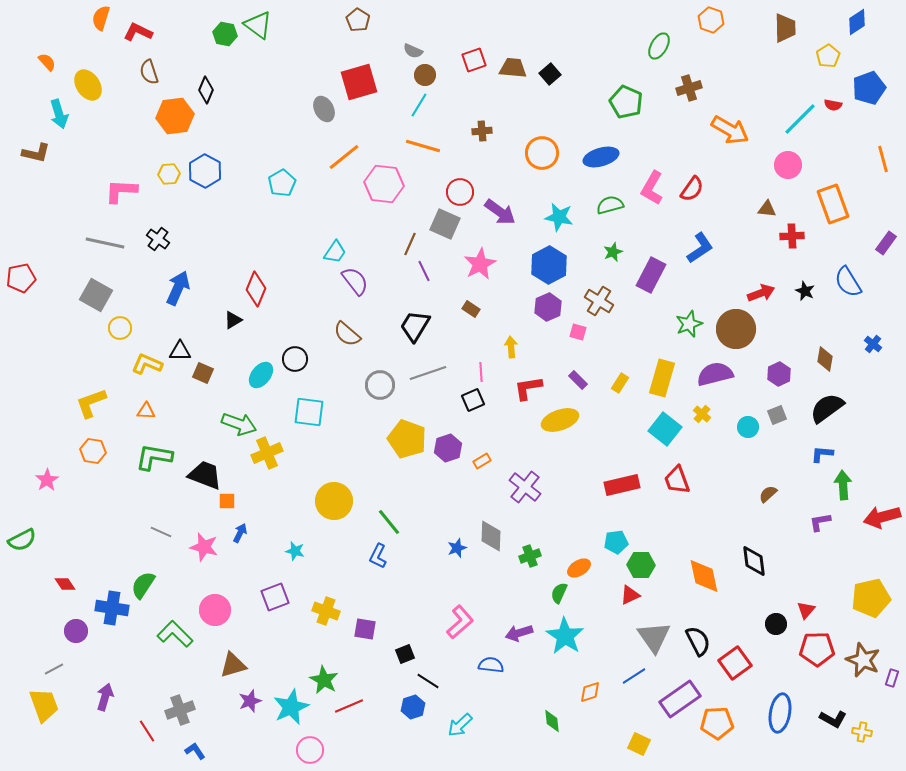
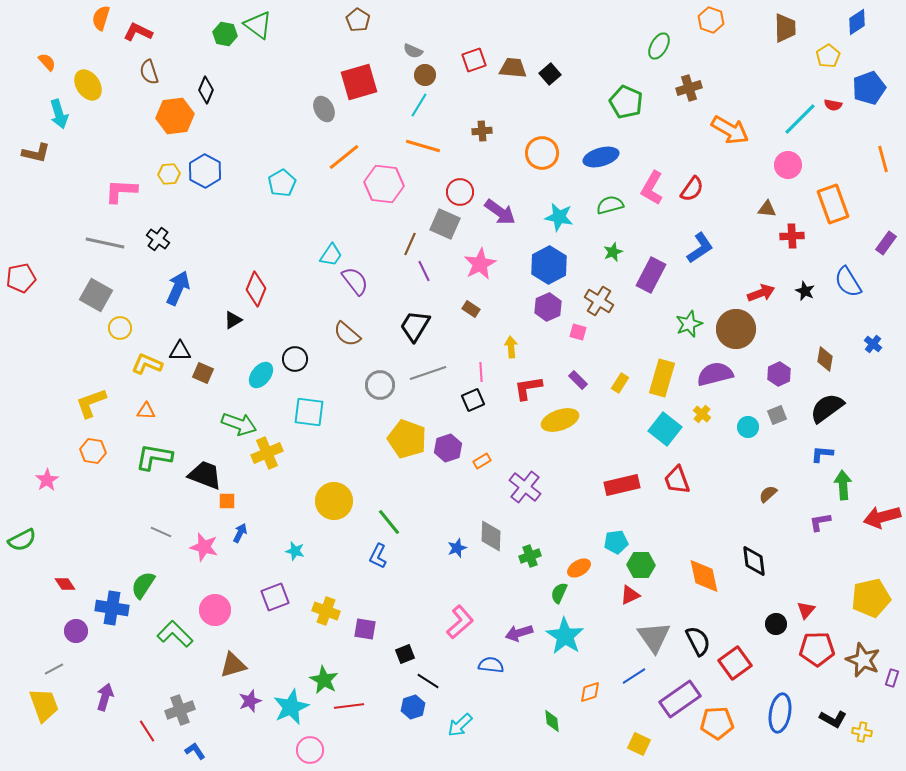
cyan trapezoid at (335, 252): moved 4 px left, 3 px down
red line at (349, 706): rotated 16 degrees clockwise
